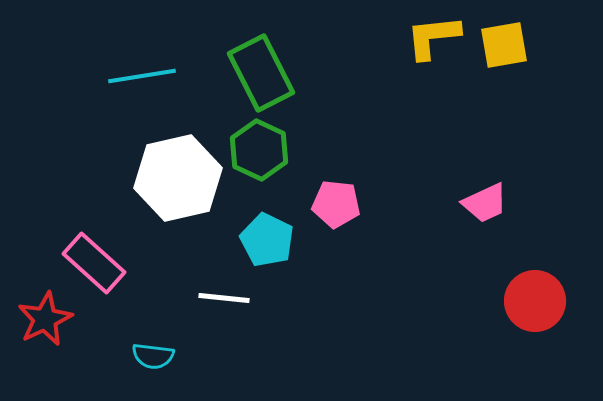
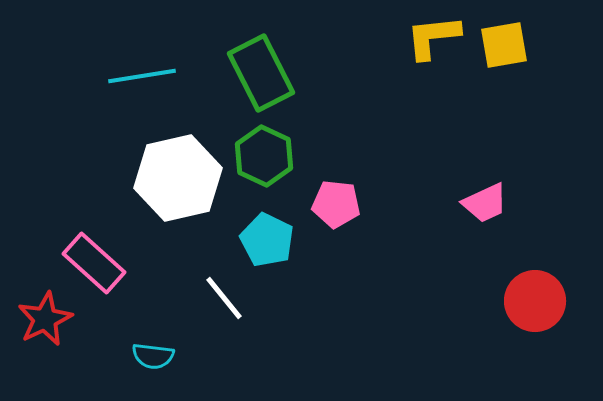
green hexagon: moved 5 px right, 6 px down
white line: rotated 45 degrees clockwise
